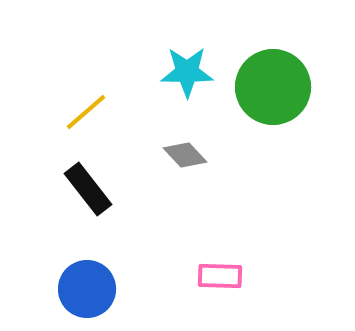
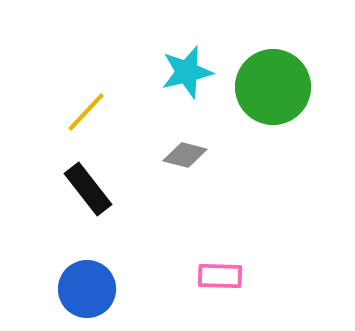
cyan star: rotated 14 degrees counterclockwise
yellow line: rotated 6 degrees counterclockwise
gray diamond: rotated 33 degrees counterclockwise
